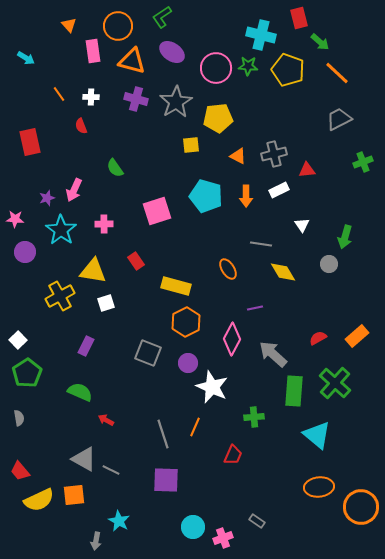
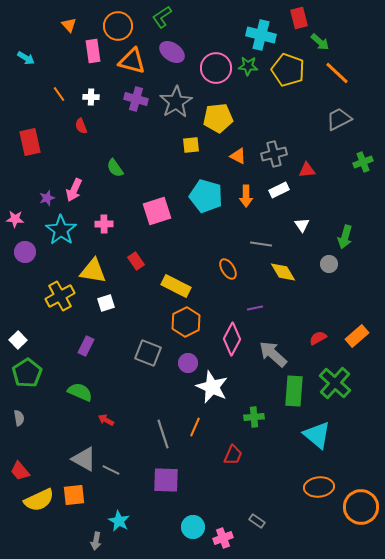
yellow rectangle at (176, 286): rotated 12 degrees clockwise
